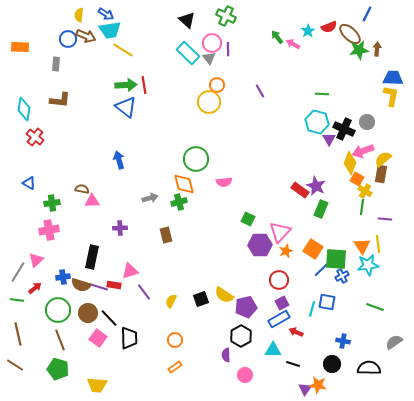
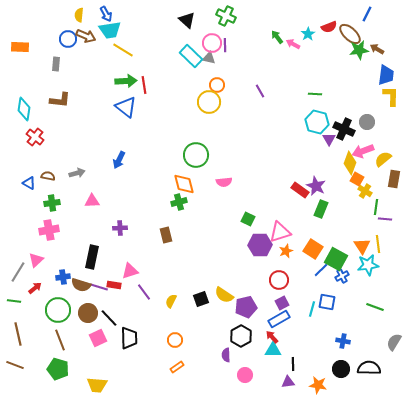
blue arrow at (106, 14): rotated 28 degrees clockwise
cyan star at (308, 31): moved 3 px down
purple line at (228, 49): moved 3 px left, 4 px up
brown arrow at (377, 49): rotated 64 degrees counterclockwise
cyan rectangle at (188, 53): moved 3 px right, 3 px down
gray triangle at (209, 58): rotated 40 degrees counterclockwise
blue trapezoid at (393, 78): moved 7 px left, 3 px up; rotated 95 degrees clockwise
green arrow at (126, 85): moved 4 px up
green line at (322, 94): moved 7 px left
yellow L-shape at (391, 96): rotated 10 degrees counterclockwise
green circle at (196, 159): moved 4 px up
blue arrow at (119, 160): rotated 138 degrees counterclockwise
brown rectangle at (381, 174): moved 13 px right, 5 px down
brown semicircle at (82, 189): moved 34 px left, 13 px up
gray arrow at (150, 198): moved 73 px left, 25 px up
green line at (362, 207): moved 14 px right
pink triangle at (280, 232): rotated 30 degrees clockwise
green square at (336, 259): rotated 25 degrees clockwise
green line at (17, 300): moved 3 px left, 1 px down
red arrow at (296, 332): moved 24 px left, 5 px down; rotated 24 degrees clockwise
pink square at (98, 338): rotated 30 degrees clockwise
gray semicircle at (394, 342): rotated 24 degrees counterclockwise
black line at (293, 364): rotated 72 degrees clockwise
black circle at (332, 364): moved 9 px right, 5 px down
brown line at (15, 365): rotated 12 degrees counterclockwise
orange rectangle at (175, 367): moved 2 px right
purple triangle at (305, 389): moved 17 px left, 7 px up; rotated 48 degrees clockwise
